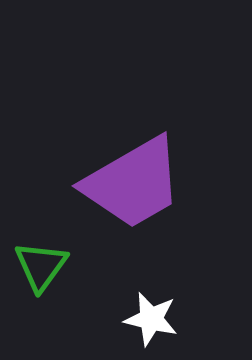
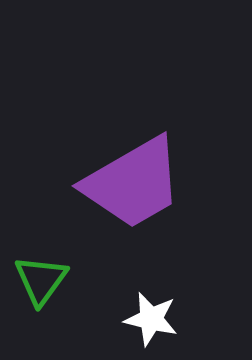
green triangle: moved 14 px down
